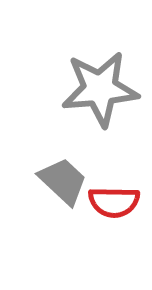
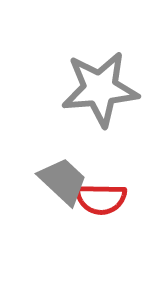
red semicircle: moved 13 px left, 3 px up
